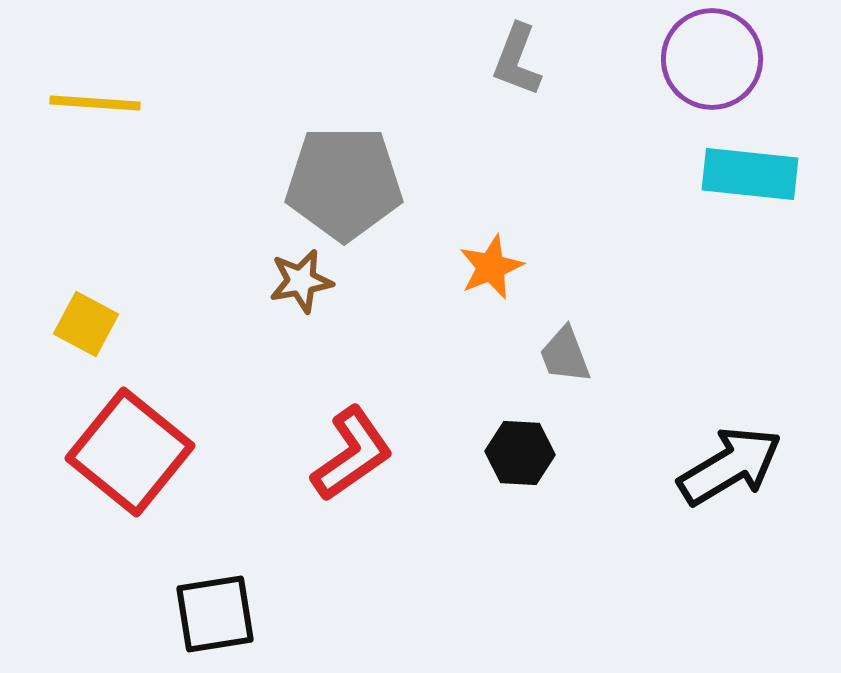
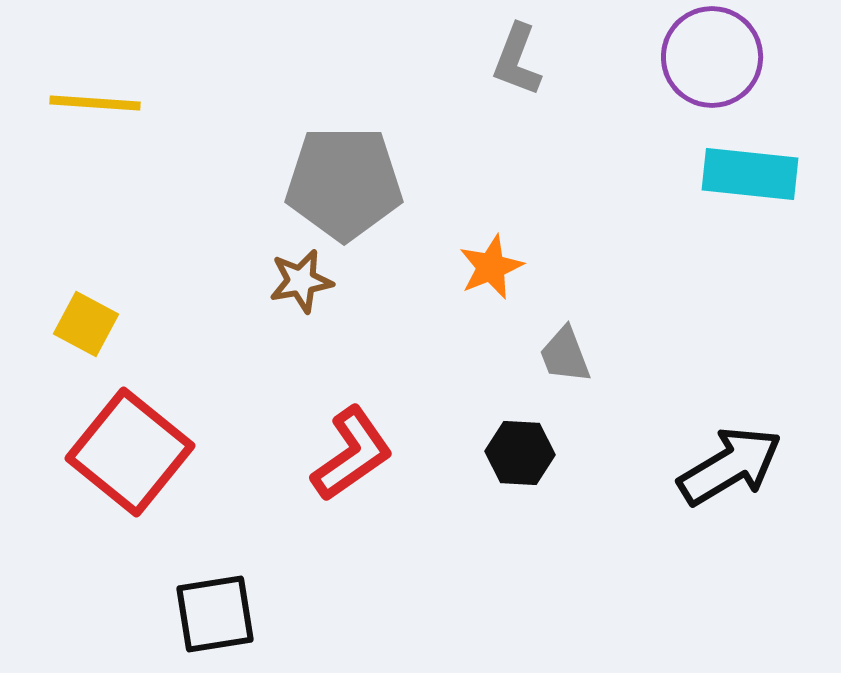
purple circle: moved 2 px up
